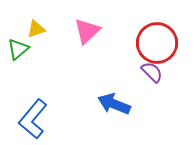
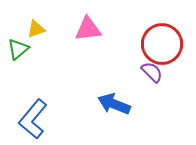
pink triangle: moved 1 px right, 2 px up; rotated 36 degrees clockwise
red circle: moved 5 px right, 1 px down
